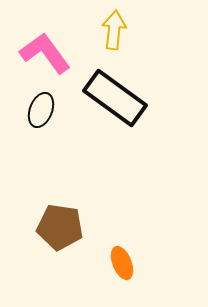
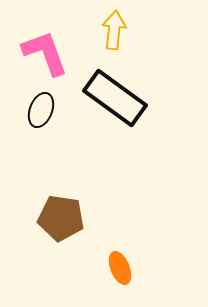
pink L-shape: rotated 16 degrees clockwise
brown pentagon: moved 1 px right, 9 px up
orange ellipse: moved 2 px left, 5 px down
